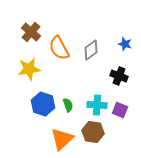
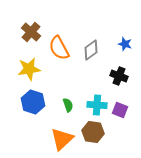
blue hexagon: moved 10 px left, 2 px up
